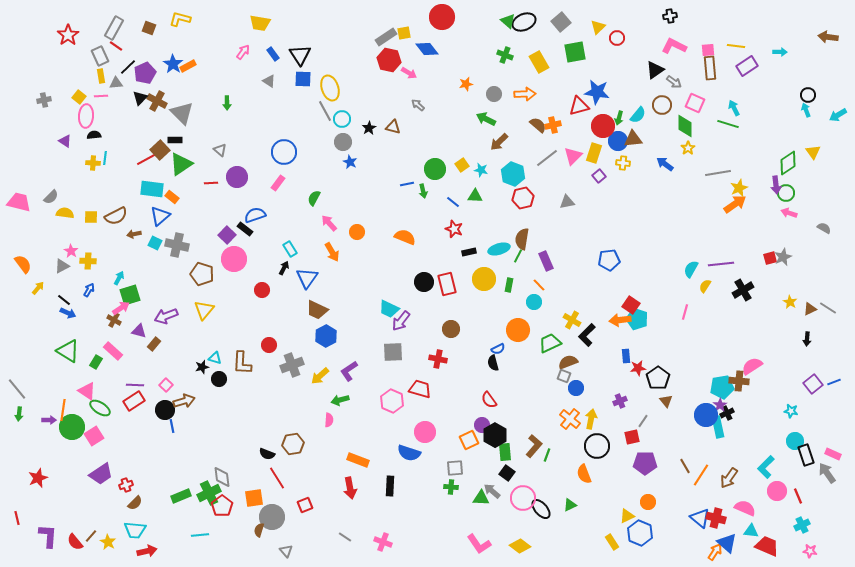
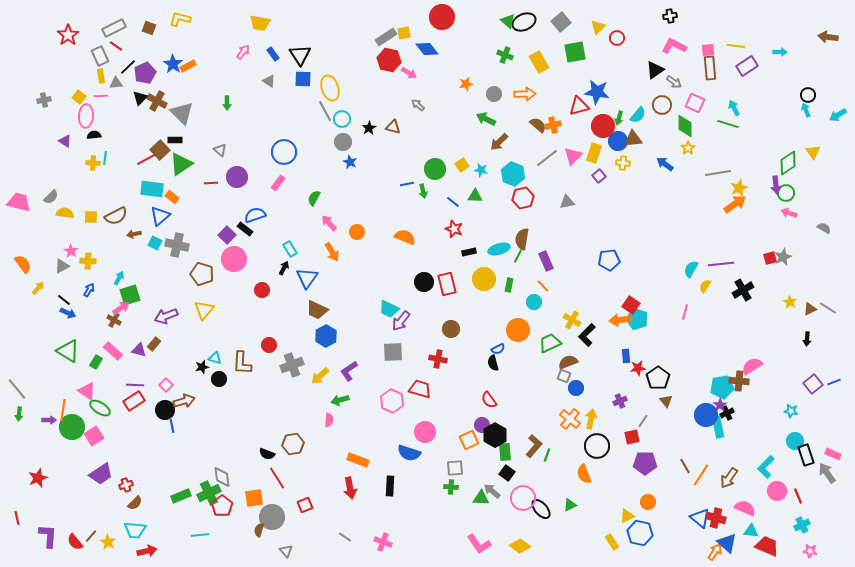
gray rectangle at (114, 28): rotated 35 degrees clockwise
orange line at (539, 285): moved 4 px right, 1 px down
purple triangle at (139, 331): moved 19 px down
blue hexagon at (640, 533): rotated 10 degrees counterclockwise
